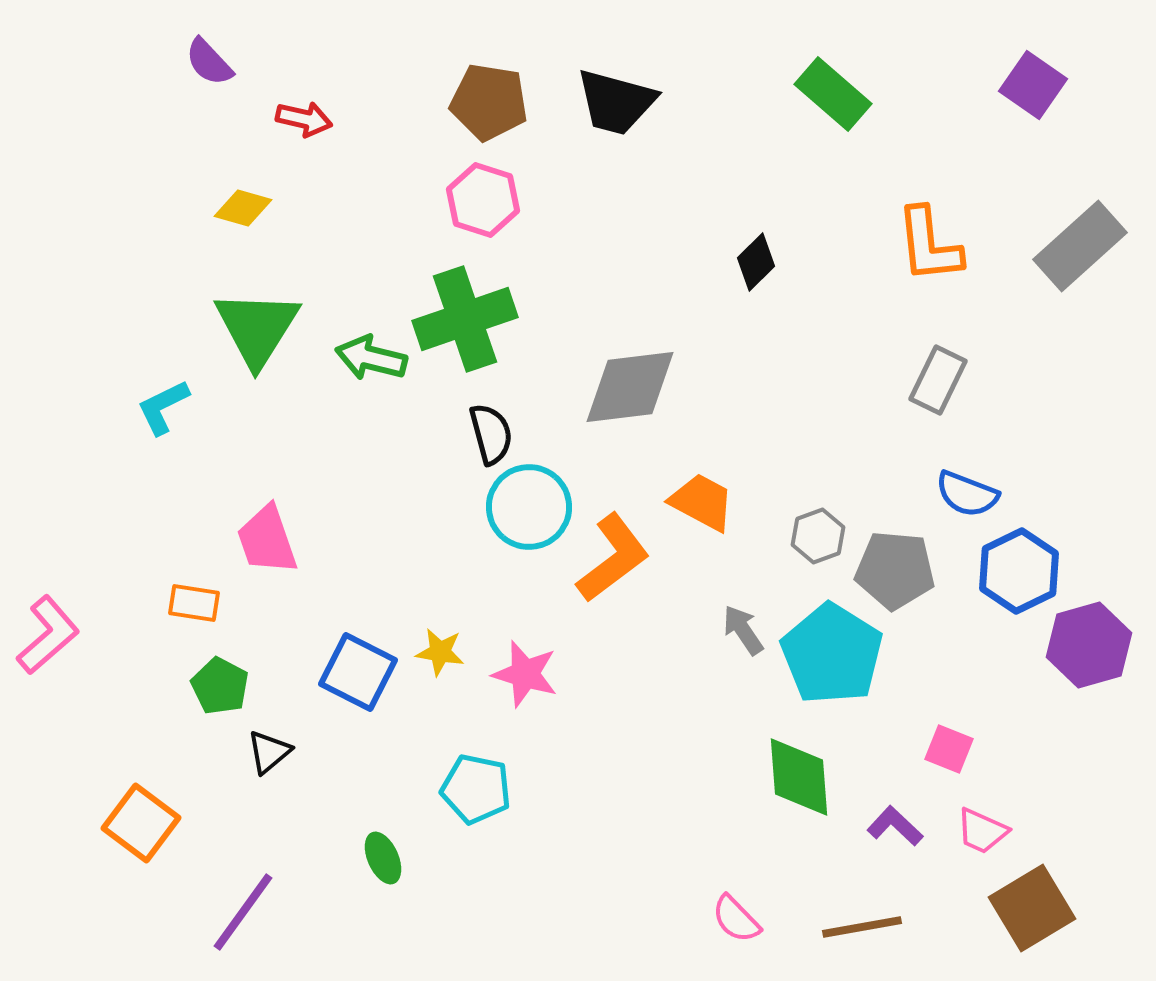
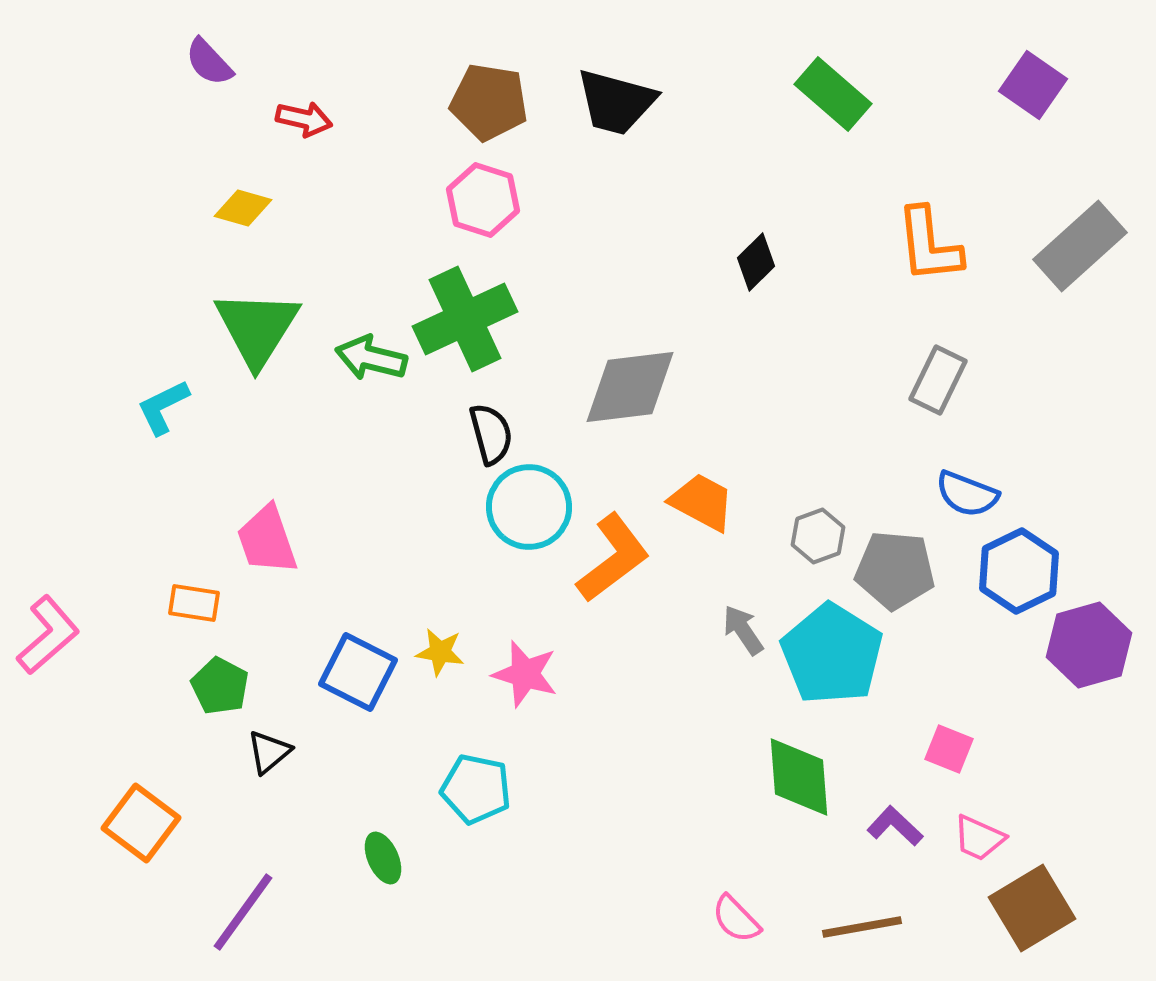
green cross at (465, 319): rotated 6 degrees counterclockwise
pink trapezoid at (982, 831): moved 3 px left, 7 px down
